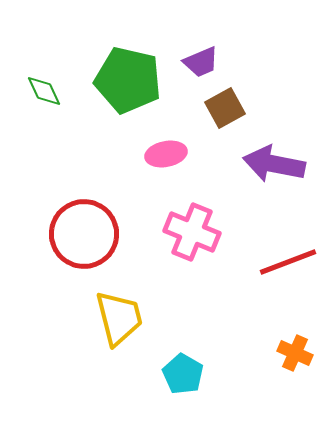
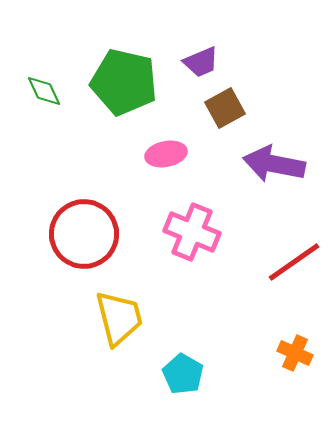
green pentagon: moved 4 px left, 2 px down
red line: moved 6 px right; rotated 14 degrees counterclockwise
